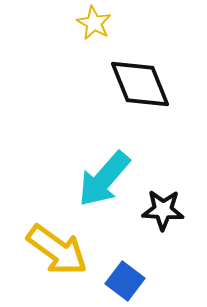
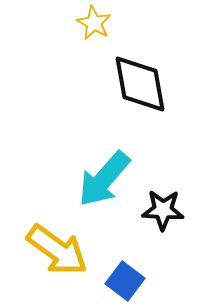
black diamond: rotated 12 degrees clockwise
